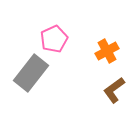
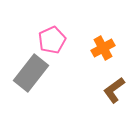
pink pentagon: moved 2 px left, 1 px down
orange cross: moved 4 px left, 3 px up
